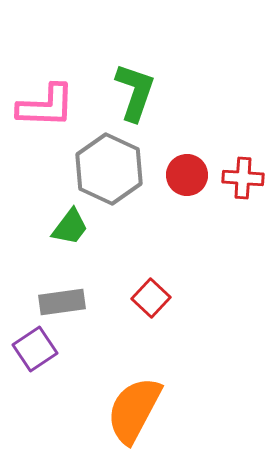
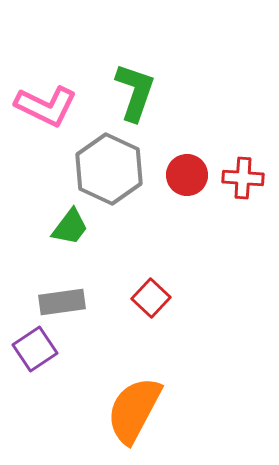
pink L-shape: rotated 24 degrees clockwise
